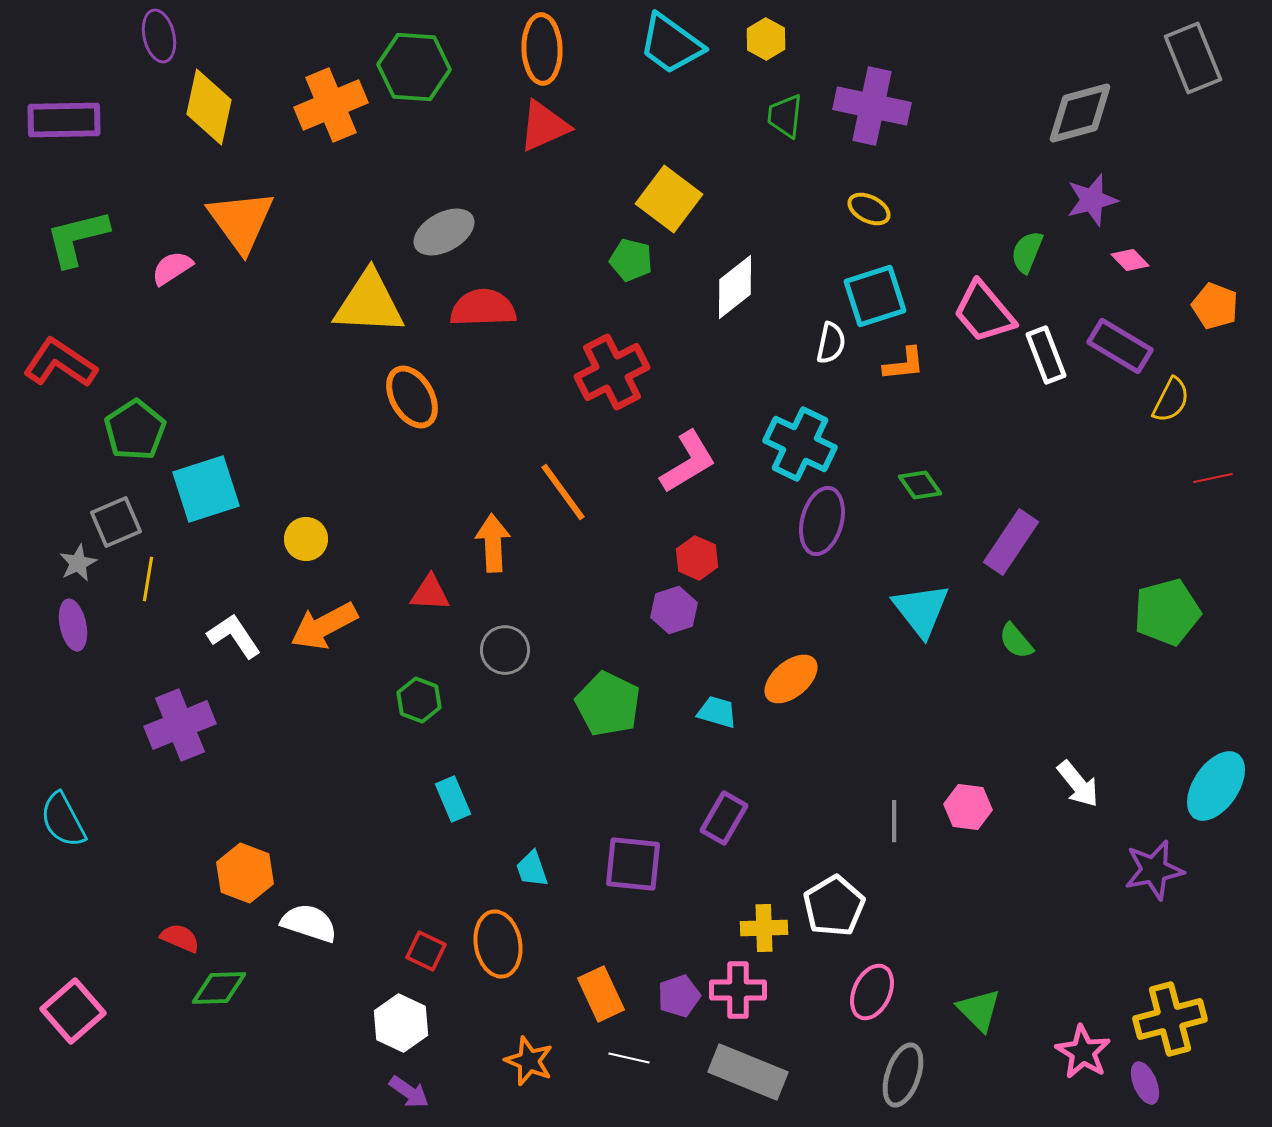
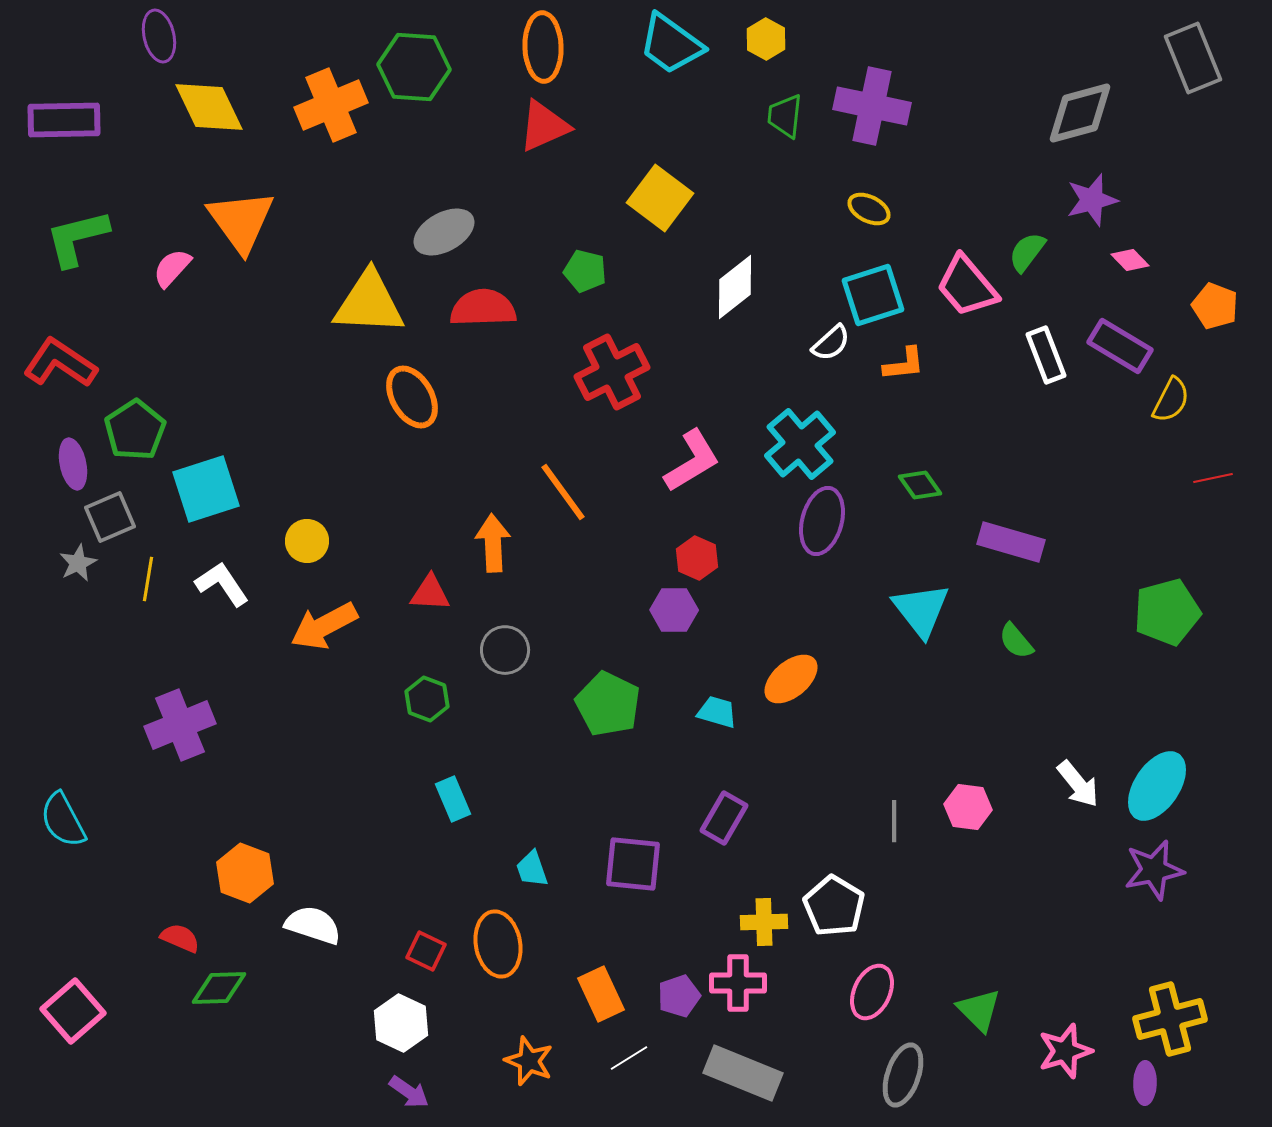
orange ellipse at (542, 49): moved 1 px right, 2 px up
yellow diamond at (209, 107): rotated 38 degrees counterclockwise
yellow square at (669, 199): moved 9 px left, 1 px up
green semicircle at (1027, 252): rotated 15 degrees clockwise
green pentagon at (631, 260): moved 46 px left, 11 px down
pink semicircle at (172, 268): rotated 15 degrees counterclockwise
cyan square at (875, 296): moved 2 px left, 1 px up
pink trapezoid at (984, 312): moved 17 px left, 26 px up
white semicircle at (831, 343): rotated 36 degrees clockwise
cyan cross at (800, 444): rotated 24 degrees clockwise
pink L-shape at (688, 462): moved 4 px right, 1 px up
gray square at (116, 522): moved 6 px left, 5 px up
yellow circle at (306, 539): moved 1 px right, 2 px down
purple rectangle at (1011, 542): rotated 72 degrees clockwise
purple hexagon at (674, 610): rotated 18 degrees clockwise
purple ellipse at (73, 625): moved 161 px up
white L-shape at (234, 636): moved 12 px left, 52 px up
green hexagon at (419, 700): moved 8 px right, 1 px up
cyan ellipse at (1216, 786): moved 59 px left
white pentagon at (834, 906): rotated 10 degrees counterclockwise
white semicircle at (309, 923): moved 4 px right, 2 px down
yellow cross at (764, 928): moved 6 px up
pink cross at (738, 990): moved 7 px up
pink star at (1083, 1052): moved 18 px left, 1 px up; rotated 24 degrees clockwise
white line at (629, 1058): rotated 45 degrees counterclockwise
gray rectangle at (748, 1072): moved 5 px left, 1 px down
purple ellipse at (1145, 1083): rotated 24 degrees clockwise
